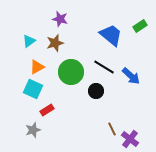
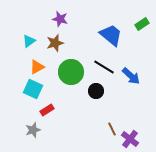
green rectangle: moved 2 px right, 2 px up
